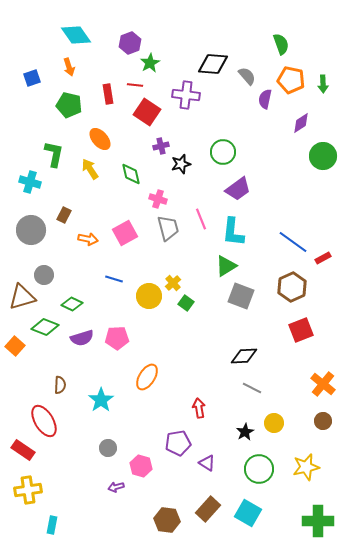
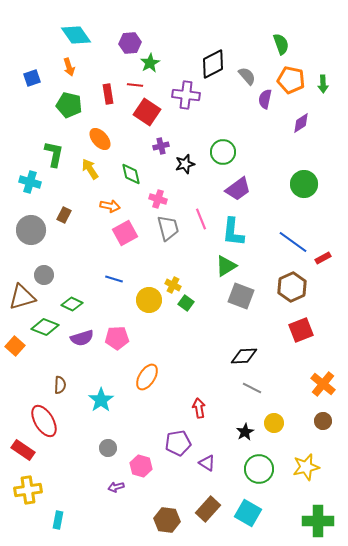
purple hexagon at (130, 43): rotated 15 degrees clockwise
black diamond at (213, 64): rotated 32 degrees counterclockwise
green circle at (323, 156): moved 19 px left, 28 px down
black star at (181, 164): moved 4 px right
orange arrow at (88, 239): moved 22 px right, 33 px up
yellow cross at (173, 283): moved 2 px down; rotated 21 degrees counterclockwise
yellow circle at (149, 296): moved 4 px down
cyan rectangle at (52, 525): moved 6 px right, 5 px up
